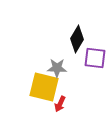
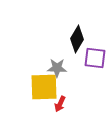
yellow square: rotated 16 degrees counterclockwise
